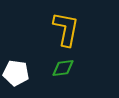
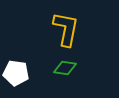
green diamond: moved 2 px right; rotated 15 degrees clockwise
